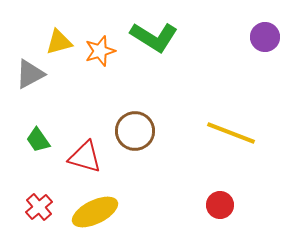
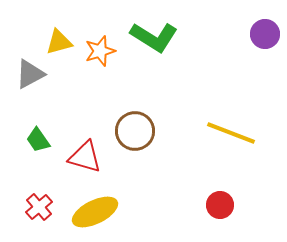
purple circle: moved 3 px up
